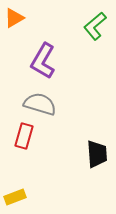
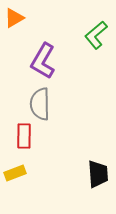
green L-shape: moved 1 px right, 9 px down
gray semicircle: rotated 108 degrees counterclockwise
red rectangle: rotated 15 degrees counterclockwise
black trapezoid: moved 1 px right, 20 px down
yellow rectangle: moved 24 px up
